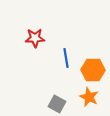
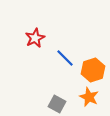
red star: rotated 24 degrees counterclockwise
blue line: moved 1 px left; rotated 36 degrees counterclockwise
orange hexagon: rotated 20 degrees counterclockwise
